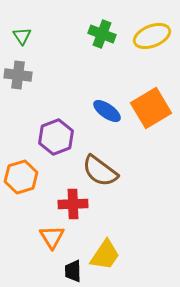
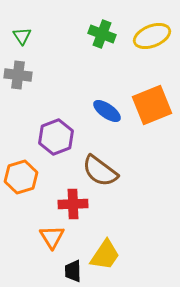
orange square: moved 1 px right, 3 px up; rotated 9 degrees clockwise
